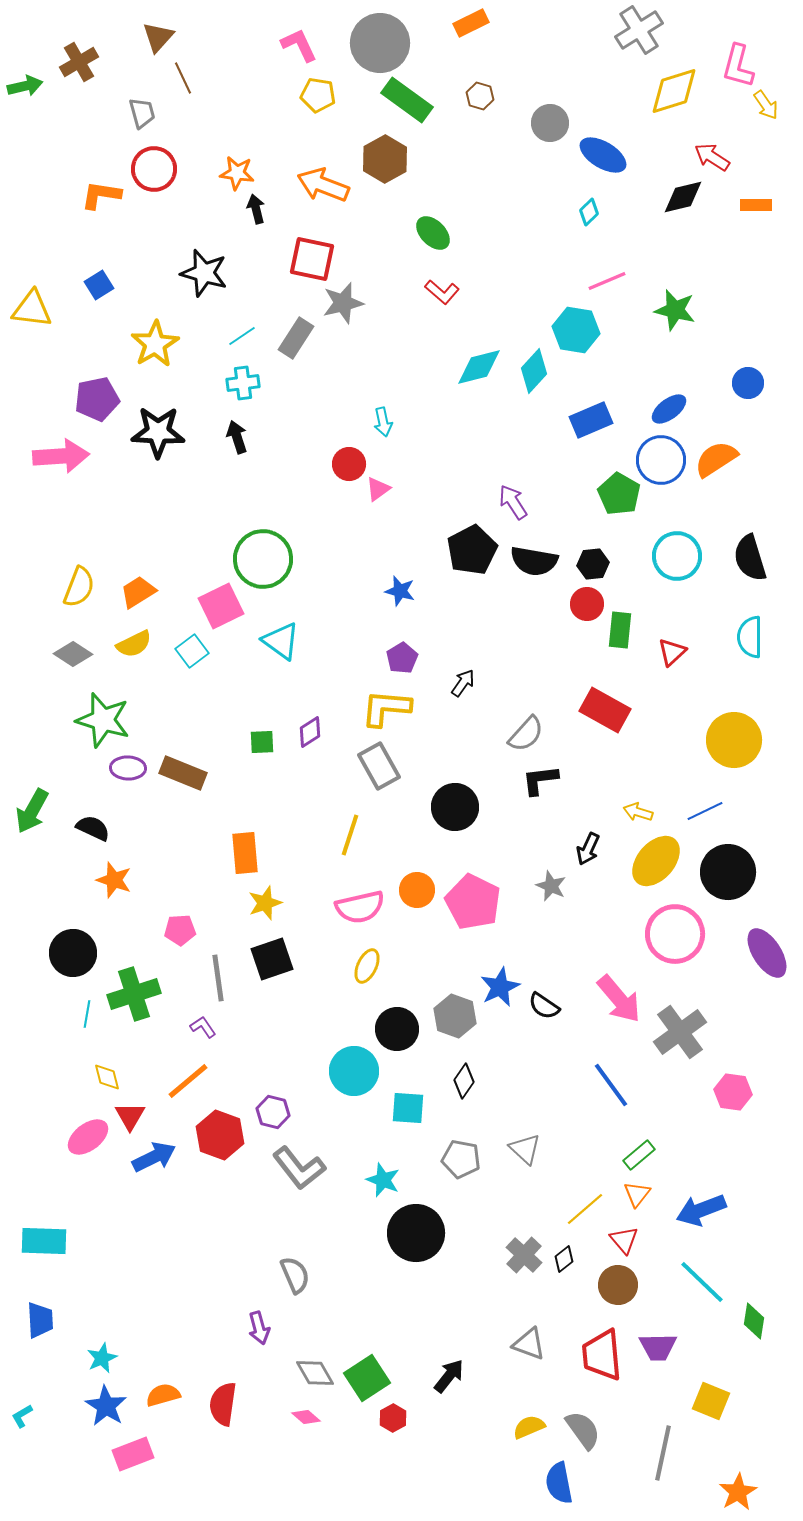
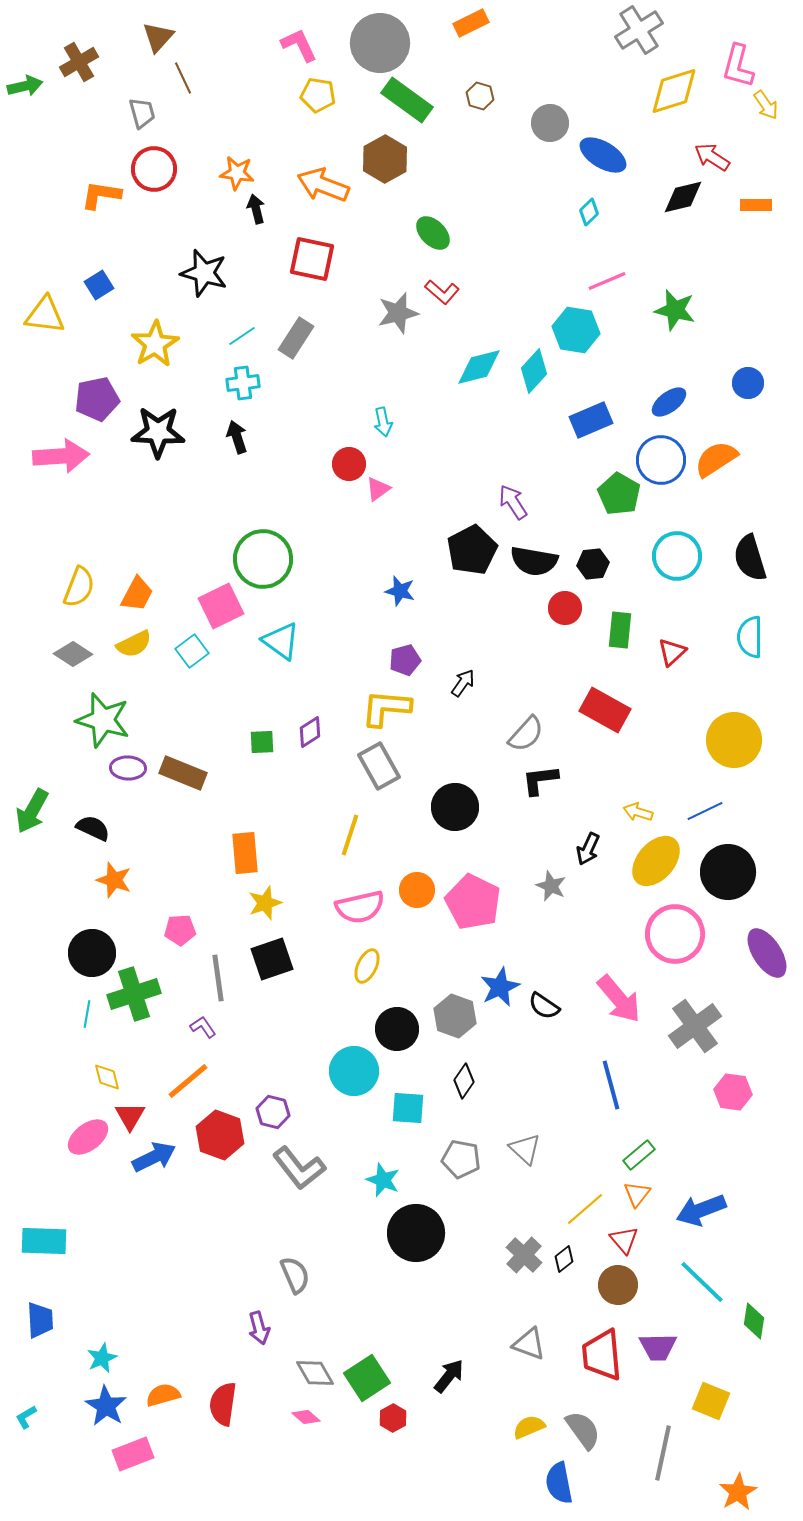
gray star at (343, 303): moved 55 px right, 10 px down
yellow triangle at (32, 309): moved 13 px right, 6 px down
blue ellipse at (669, 409): moved 7 px up
orange trapezoid at (138, 592): moved 1 px left, 2 px down; rotated 150 degrees clockwise
red circle at (587, 604): moved 22 px left, 4 px down
purple pentagon at (402, 658): moved 3 px right, 2 px down; rotated 16 degrees clockwise
black circle at (73, 953): moved 19 px right
gray cross at (680, 1032): moved 15 px right, 6 px up
blue line at (611, 1085): rotated 21 degrees clockwise
cyan L-shape at (22, 1416): moved 4 px right, 1 px down
